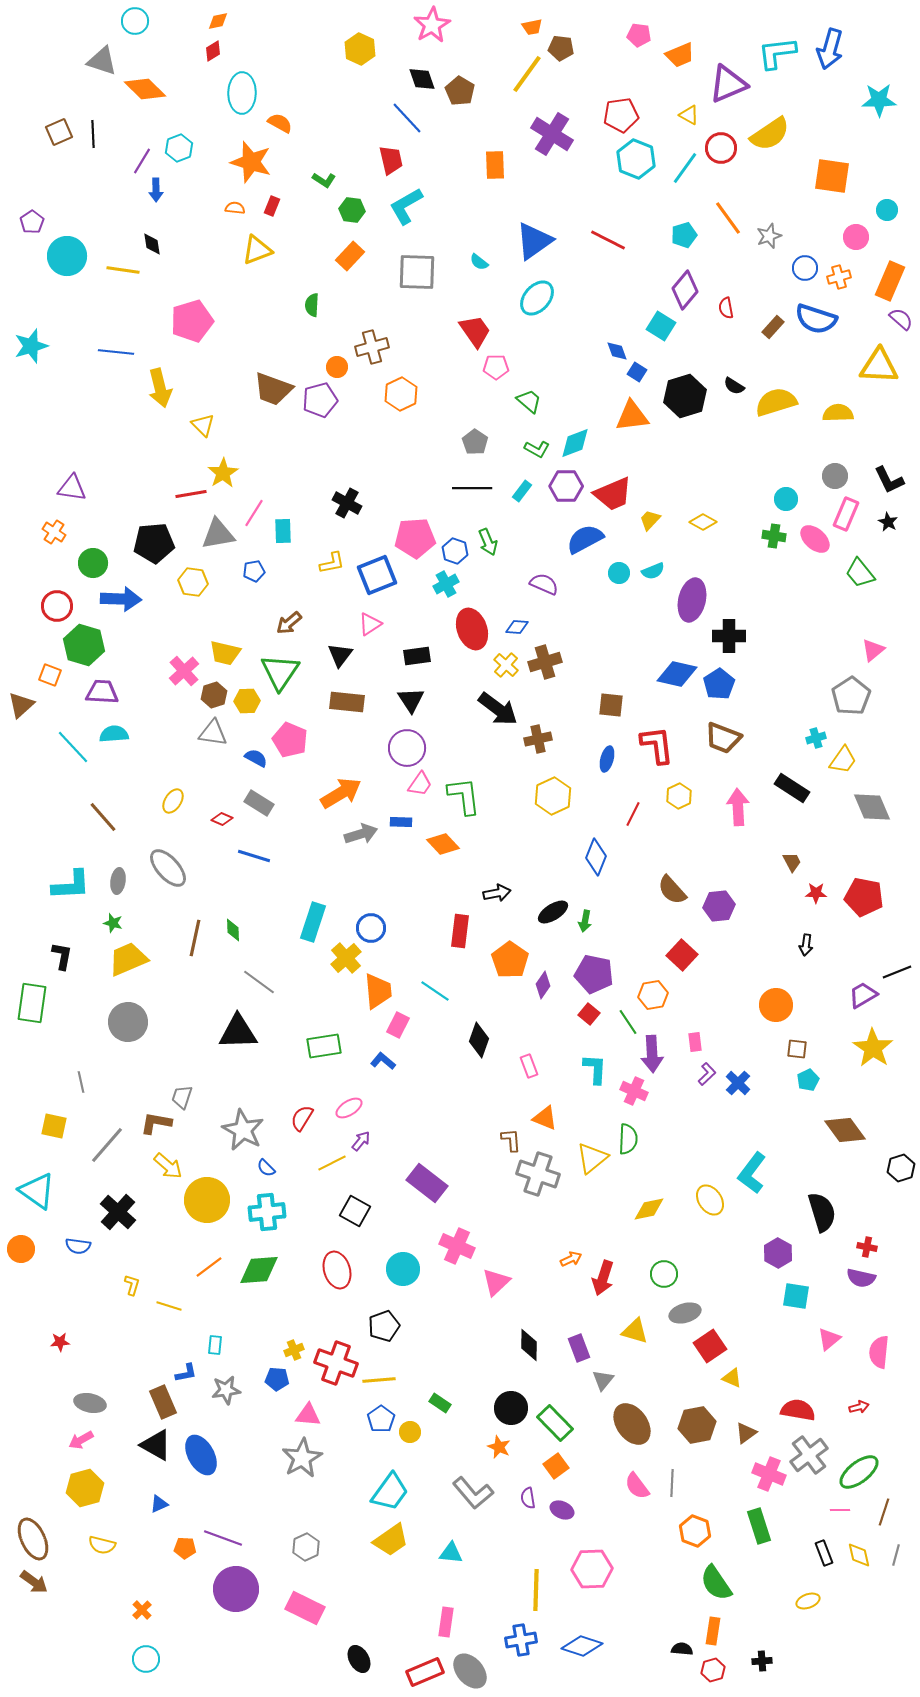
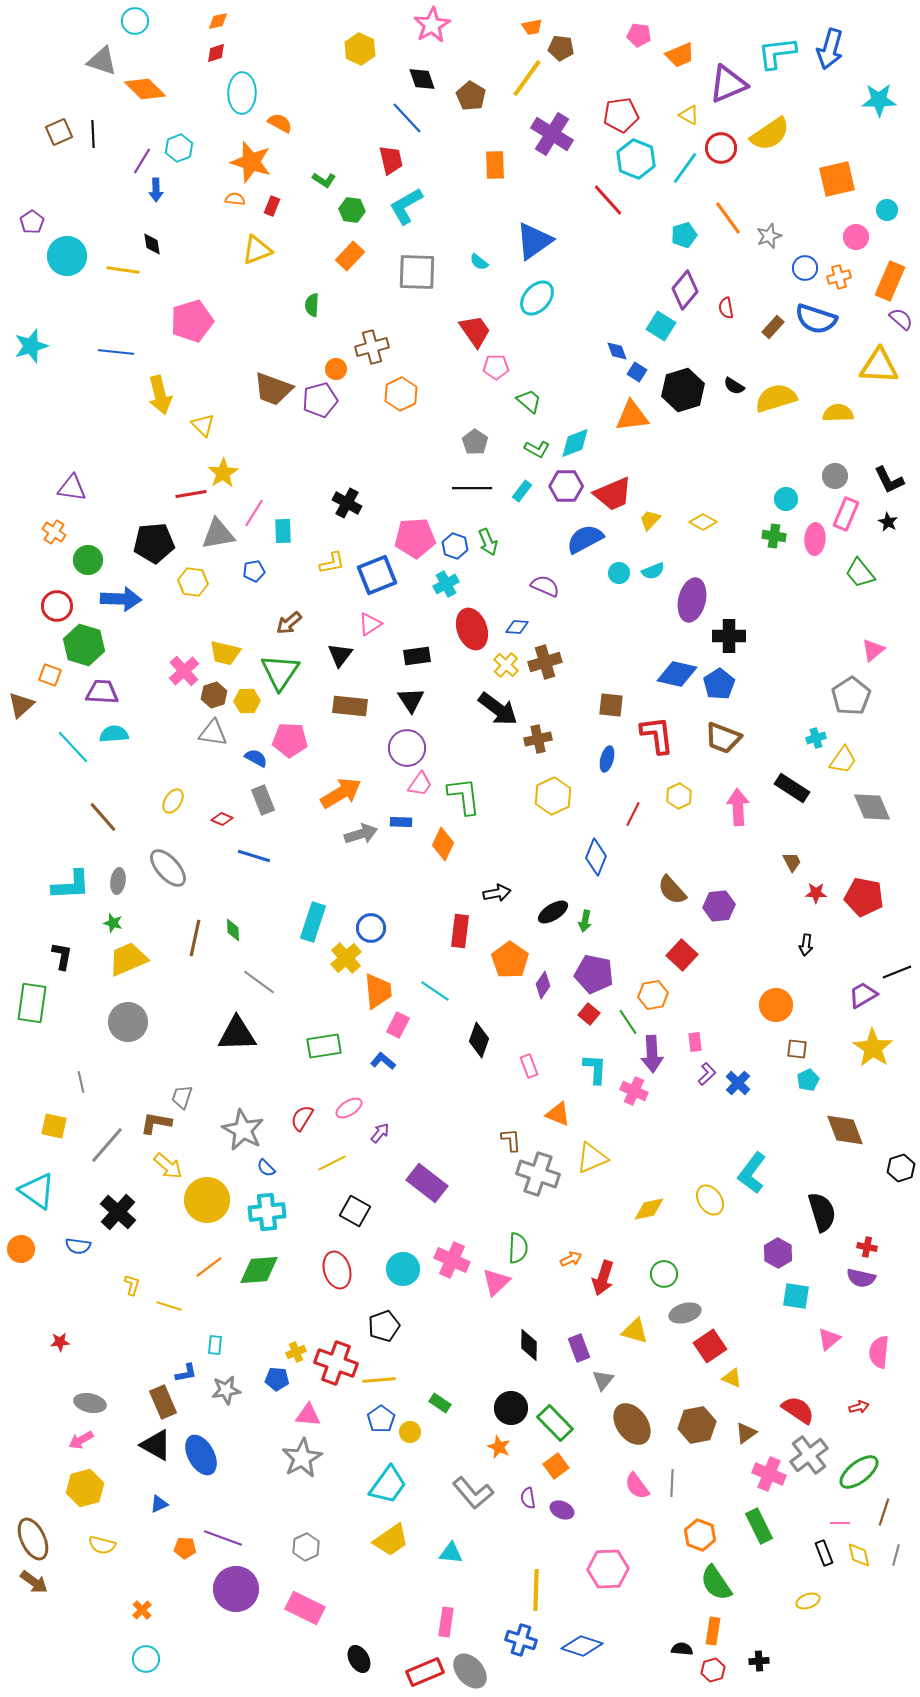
red diamond at (213, 51): moved 3 px right, 2 px down; rotated 15 degrees clockwise
yellow line at (527, 74): moved 4 px down
brown pentagon at (460, 91): moved 11 px right, 5 px down
orange square at (832, 176): moved 5 px right, 3 px down; rotated 21 degrees counterclockwise
orange semicircle at (235, 208): moved 9 px up
red line at (608, 240): moved 40 px up; rotated 21 degrees clockwise
orange circle at (337, 367): moved 1 px left, 2 px down
yellow arrow at (160, 388): moved 7 px down
black hexagon at (685, 396): moved 2 px left, 6 px up
yellow semicircle at (776, 402): moved 4 px up
pink ellipse at (815, 539): rotated 52 degrees clockwise
blue hexagon at (455, 551): moved 5 px up
green circle at (93, 563): moved 5 px left, 3 px up
purple semicircle at (544, 584): moved 1 px right, 2 px down
brown rectangle at (347, 702): moved 3 px right, 4 px down
pink pentagon at (290, 740): rotated 20 degrees counterclockwise
red L-shape at (657, 745): moved 10 px up
gray rectangle at (259, 803): moved 4 px right, 3 px up; rotated 36 degrees clockwise
orange diamond at (443, 844): rotated 68 degrees clockwise
black triangle at (238, 1032): moved 1 px left, 2 px down
orange triangle at (545, 1118): moved 13 px right, 4 px up
brown diamond at (845, 1130): rotated 15 degrees clockwise
green semicircle at (628, 1139): moved 110 px left, 109 px down
purple arrow at (361, 1141): moved 19 px right, 8 px up
yellow triangle at (592, 1158): rotated 16 degrees clockwise
pink cross at (457, 1246): moved 5 px left, 14 px down
yellow cross at (294, 1350): moved 2 px right, 2 px down
red semicircle at (798, 1410): rotated 24 degrees clockwise
cyan trapezoid at (390, 1492): moved 2 px left, 7 px up
pink line at (840, 1510): moved 13 px down
green rectangle at (759, 1526): rotated 8 degrees counterclockwise
orange hexagon at (695, 1531): moved 5 px right, 4 px down
pink hexagon at (592, 1569): moved 16 px right
blue cross at (521, 1640): rotated 28 degrees clockwise
black cross at (762, 1661): moved 3 px left
